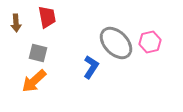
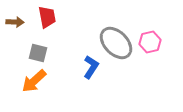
brown arrow: moved 1 px left, 1 px up; rotated 84 degrees counterclockwise
